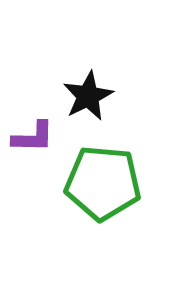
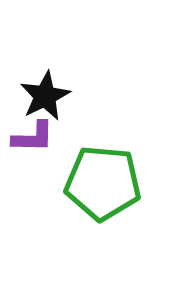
black star: moved 43 px left
